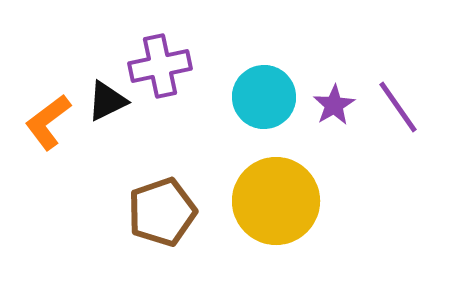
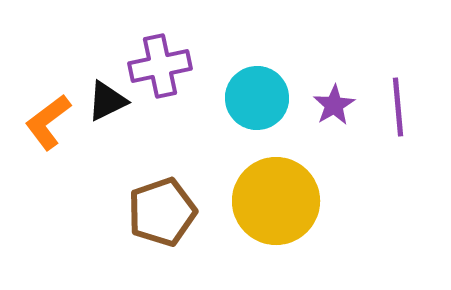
cyan circle: moved 7 px left, 1 px down
purple line: rotated 30 degrees clockwise
